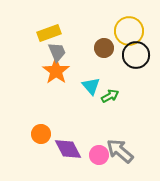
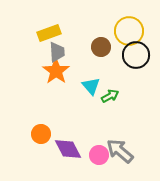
brown circle: moved 3 px left, 1 px up
gray trapezoid: rotated 20 degrees clockwise
